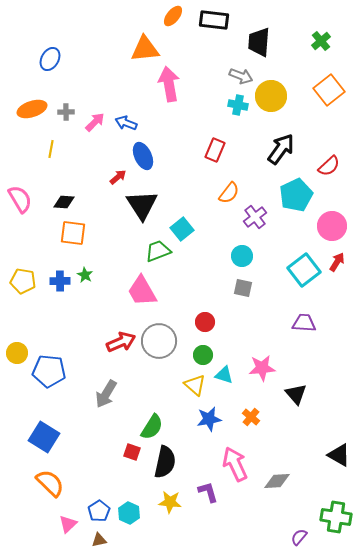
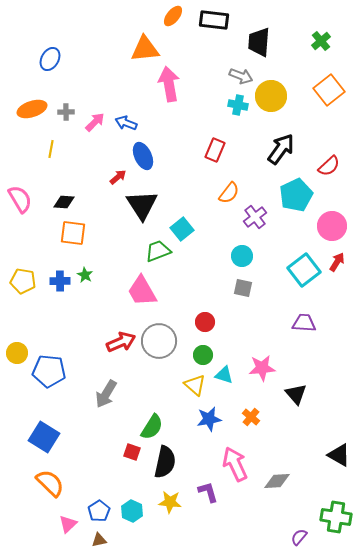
cyan hexagon at (129, 513): moved 3 px right, 2 px up
